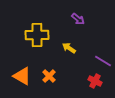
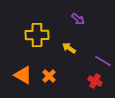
orange triangle: moved 1 px right, 1 px up
